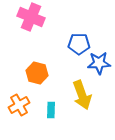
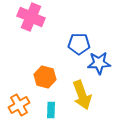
orange hexagon: moved 8 px right, 4 px down
